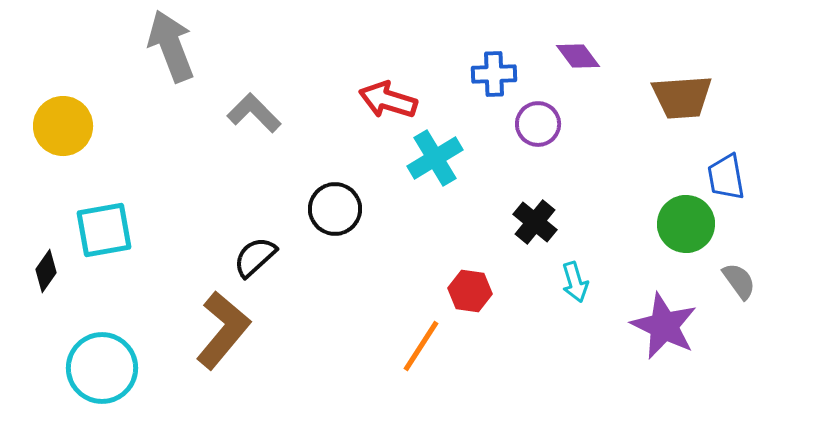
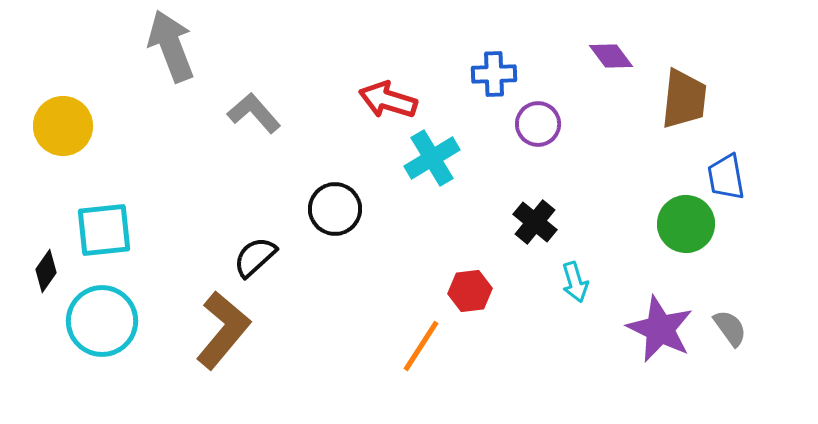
purple diamond: moved 33 px right
brown trapezoid: moved 2 px right, 2 px down; rotated 80 degrees counterclockwise
gray L-shape: rotated 4 degrees clockwise
cyan cross: moved 3 px left
cyan square: rotated 4 degrees clockwise
gray semicircle: moved 9 px left, 47 px down
red hexagon: rotated 15 degrees counterclockwise
purple star: moved 4 px left, 3 px down
cyan circle: moved 47 px up
